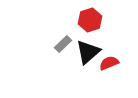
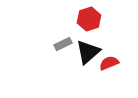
red hexagon: moved 1 px left, 1 px up
gray rectangle: rotated 18 degrees clockwise
